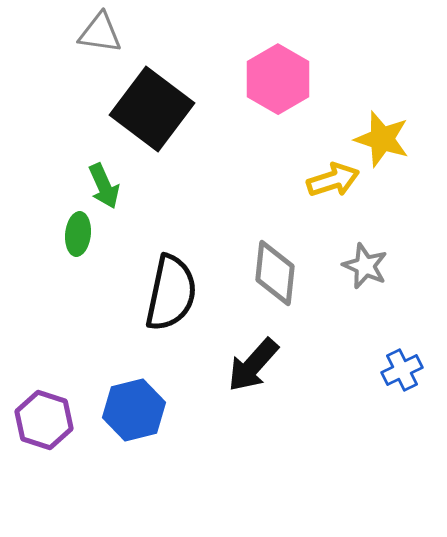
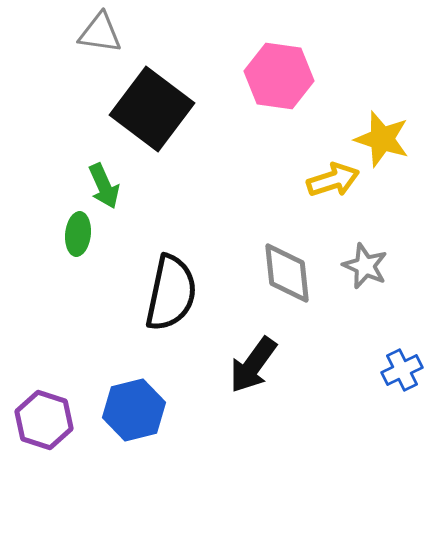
pink hexagon: moved 1 px right, 3 px up; rotated 22 degrees counterclockwise
gray diamond: moved 12 px right; rotated 12 degrees counterclockwise
black arrow: rotated 6 degrees counterclockwise
